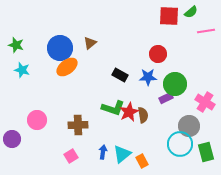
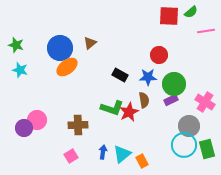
red circle: moved 1 px right, 1 px down
cyan star: moved 2 px left
green circle: moved 1 px left
purple rectangle: moved 5 px right, 2 px down
green L-shape: moved 1 px left
brown semicircle: moved 1 px right, 15 px up
purple circle: moved 12 px right, 11 px up
cyan circle: moved 4 px right, 1 px down
green rectangle: moved 1 px right, 3 px up
